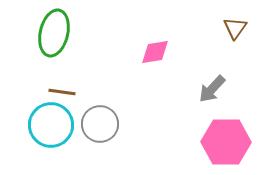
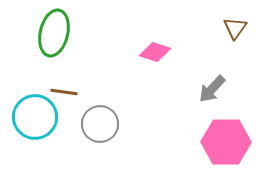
pink diamond: rotated 28 degrees clockwise
brown line: moved 2 px right
cyan circle: moved 16 px left, 8 px up
